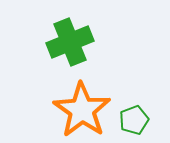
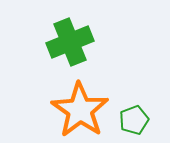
orange star: moved 2 px left
